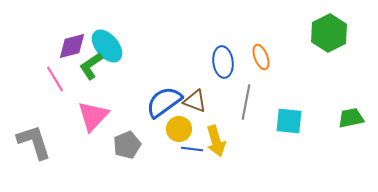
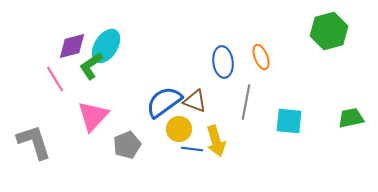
green hexagon: moved 2 px up; rotated 12 degrees clockwise
cyan ellipse: moved 1 px left; rotated 72 degrees clockwise
